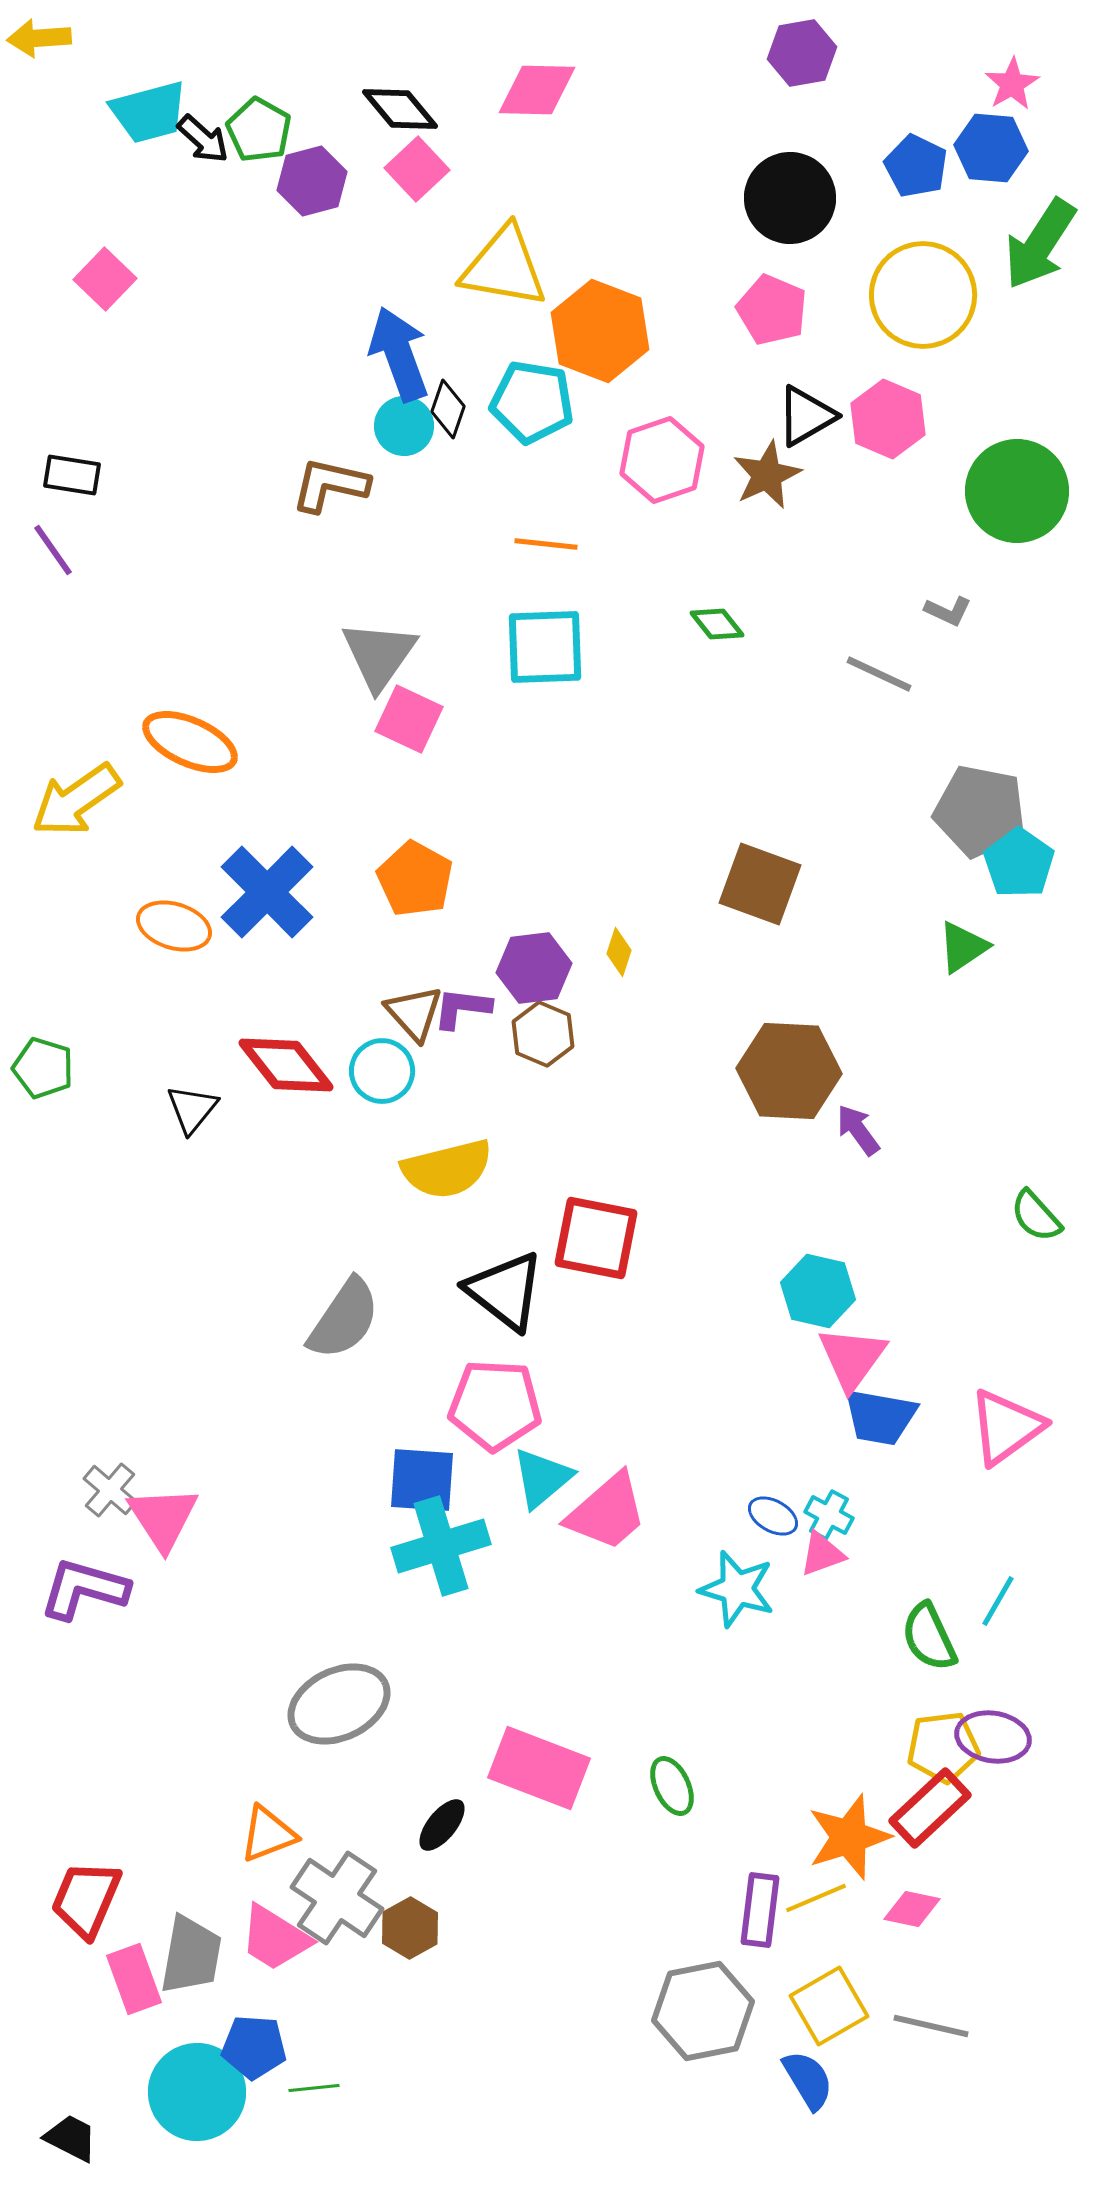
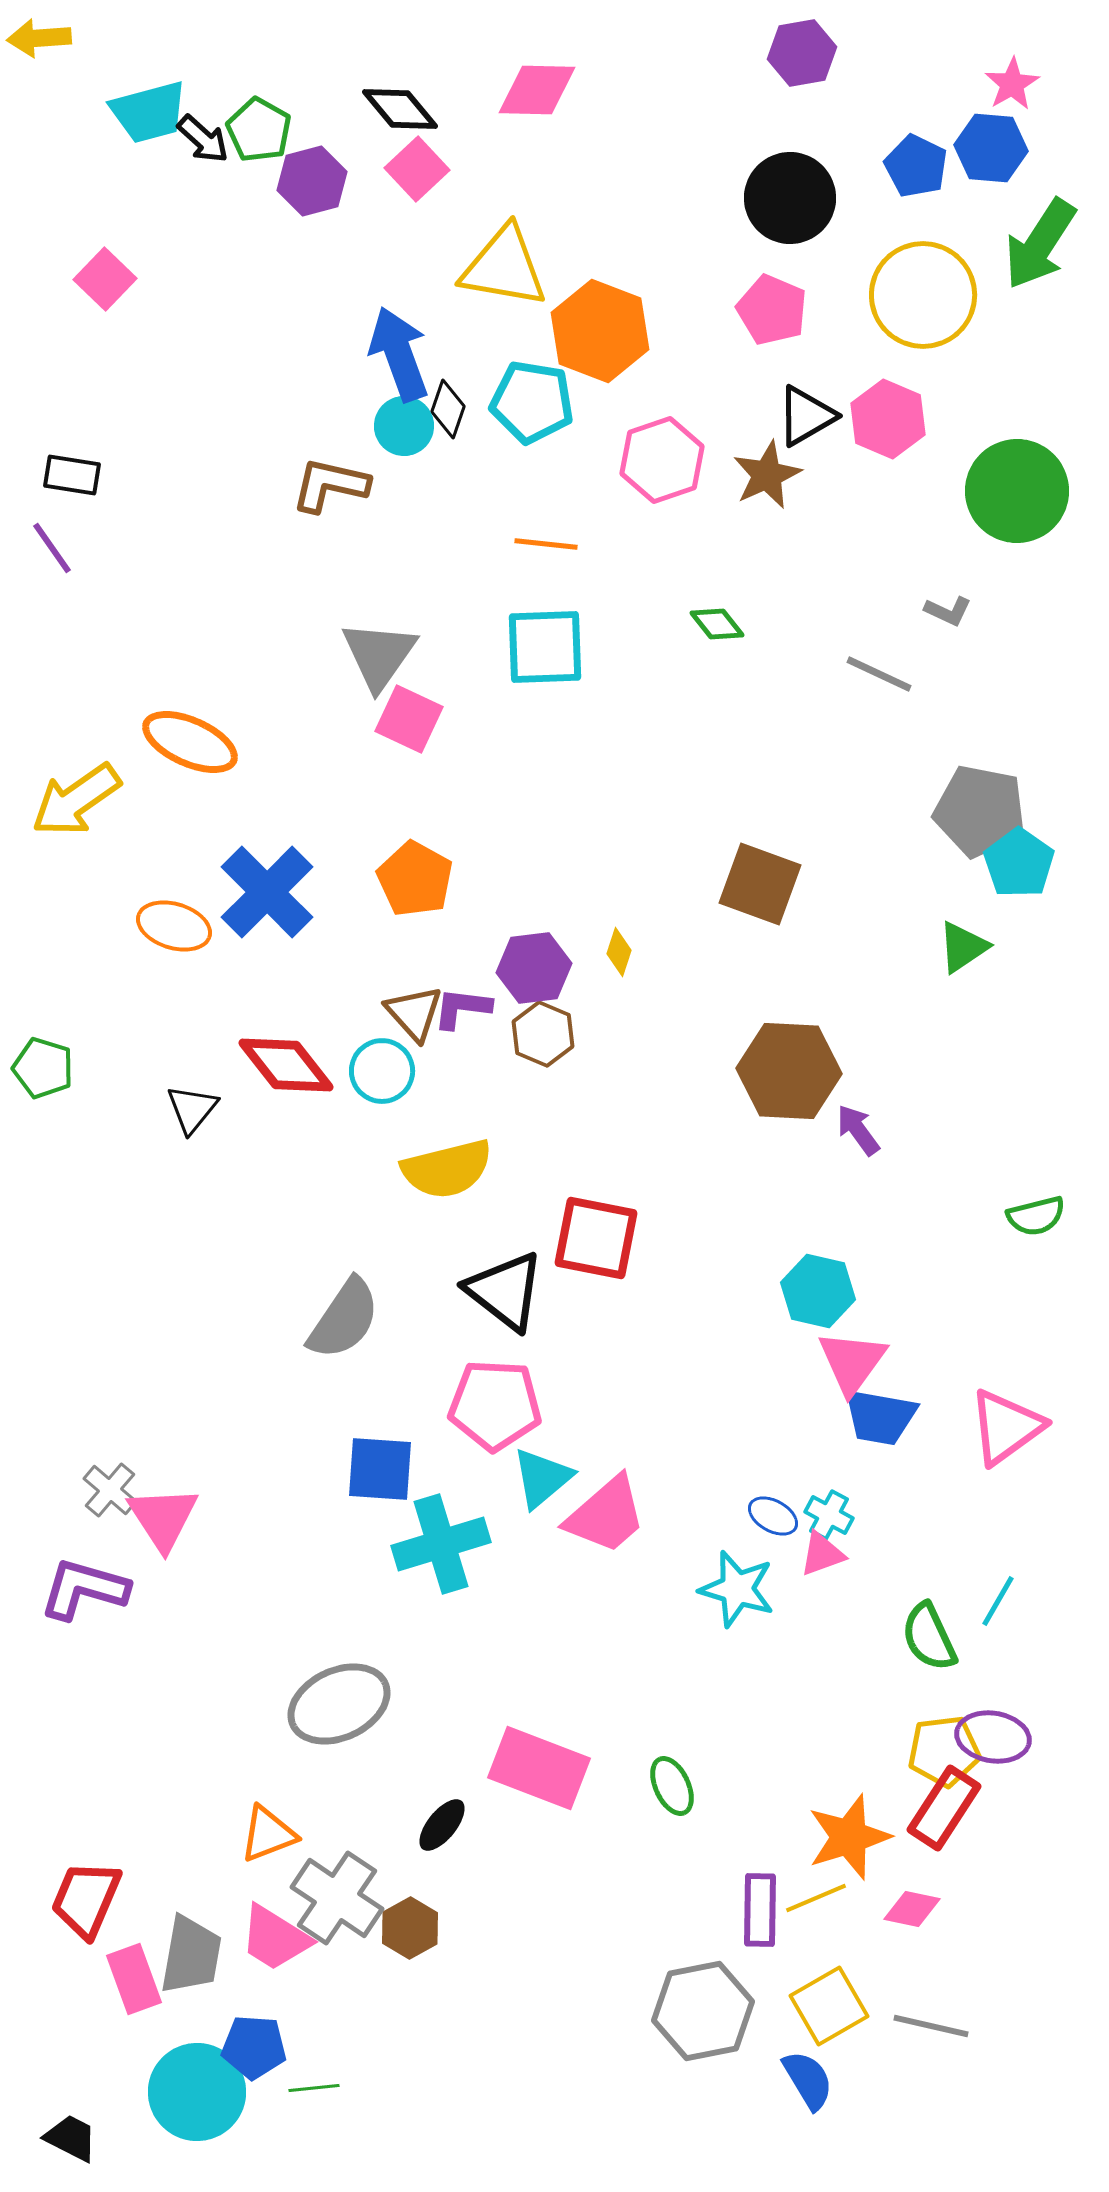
purple line at (53, 550): moved 1 px left, 2 px up
green semicircle at (1036, 1216): rotated 62 degrees counterclockwise
pink triangle at (852, 1358): moved 4 px down
blue square at (422, 1480): moved 42 px left, 11 px up
pink trapezoid at (607, 1512): moved 1 px left, 3 px down
cyan cross at (441, 1546): moved 2 px up
yellow pentagon at (943, 1747): moved 1 px right, 4 px down
red rectangle at (930, 1808): moved 14 px right; rotated 14 degrees counterclockwise
purple rectangle at (760, 1910): rotated 6 degrees counterclockwise
